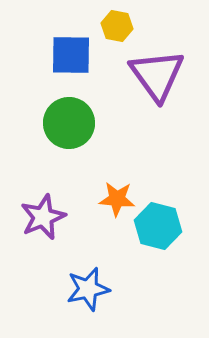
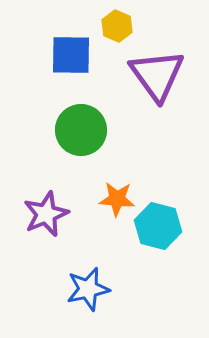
yellow hexagon: rotated 12 degrees clockwise
green circle: moved 12 px right, 7 px down
purple star: moved 3 px right, 3 px up
